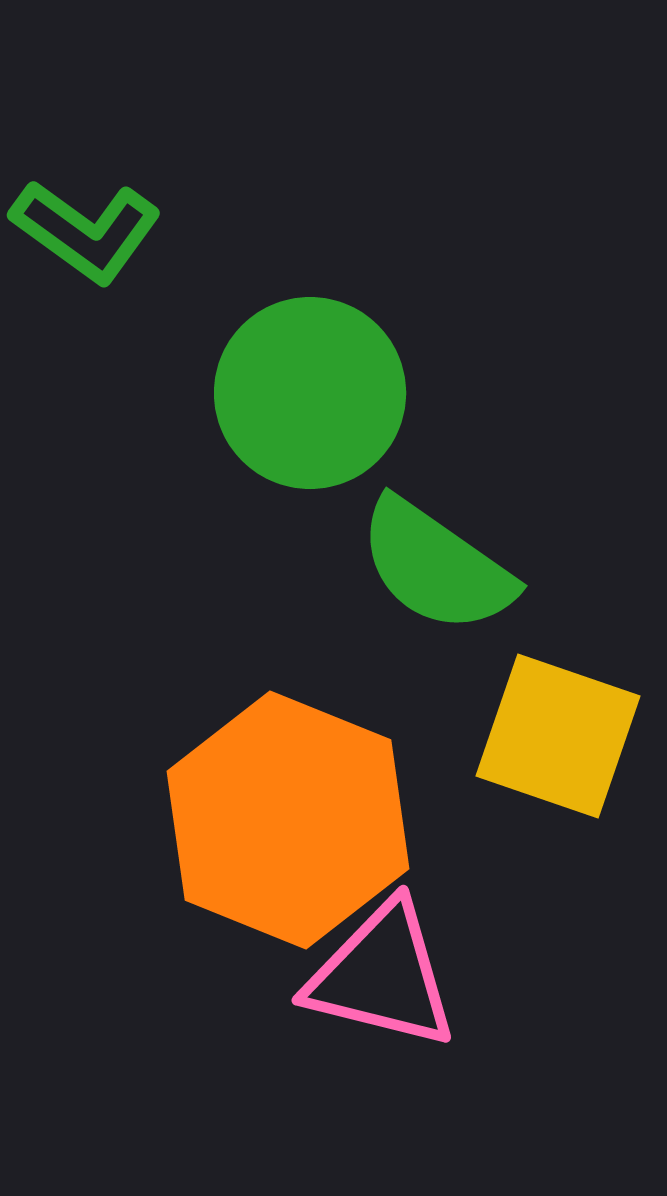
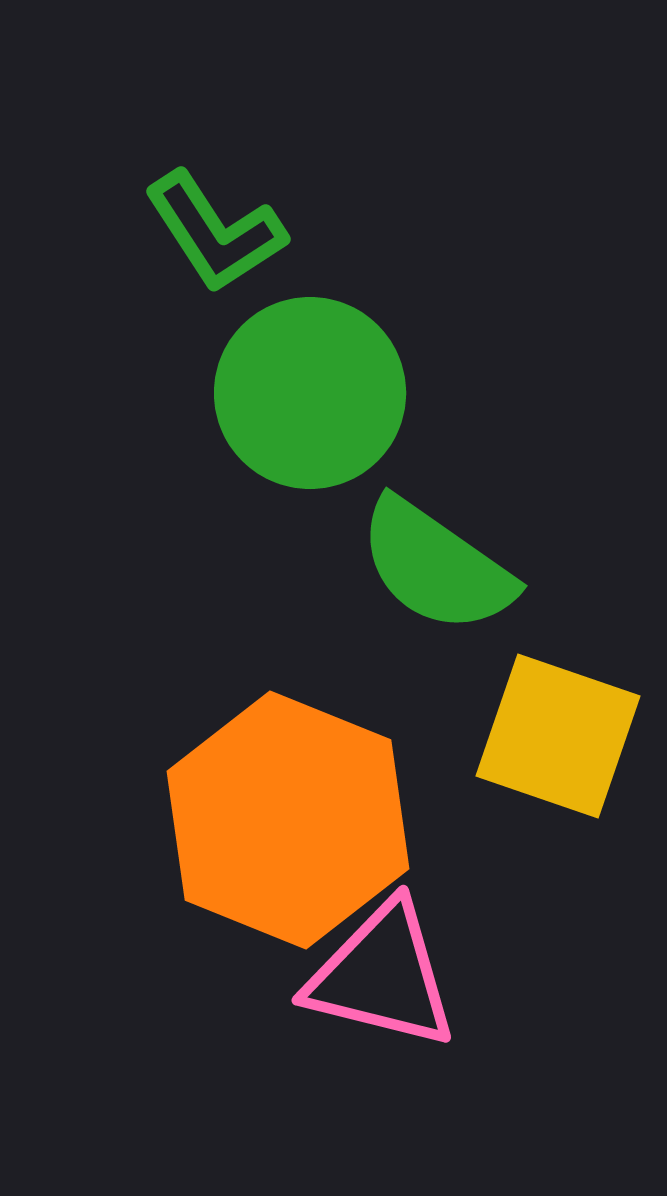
green L-shape: moved 129 px right, 1 px down; rotated 21 degrees clockwise
